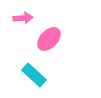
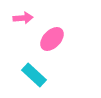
pink ellipse: moved 3 px right
